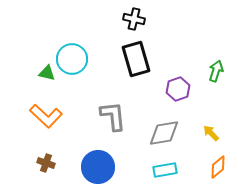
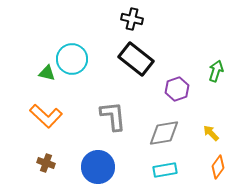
black cross: moved 2 px left
black rectangle: rotated 36 degrees counterclockwise
purple hexagon: moved 1 px left
orange diamond: rotated 15 degrees counterclockwise
